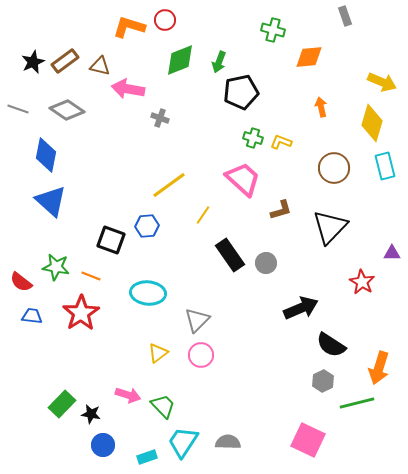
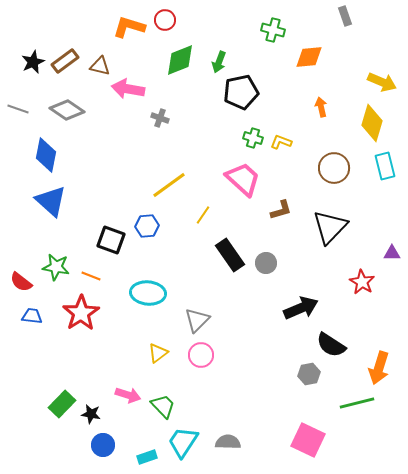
gray hexagon at (323, 381): moved 14 px left, 7 px up; rotated 15 degrees clockwise
